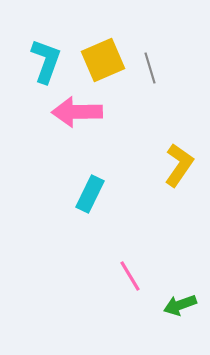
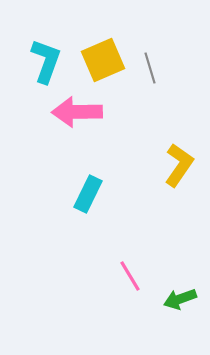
cyan rectangle: moved 2 px left
green arrow: moved 6 px up
